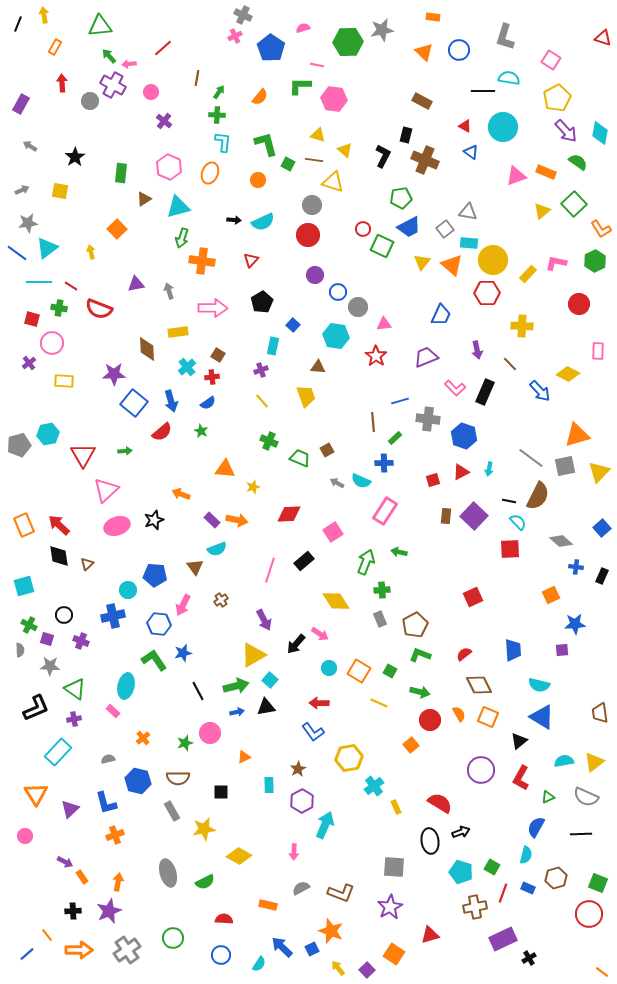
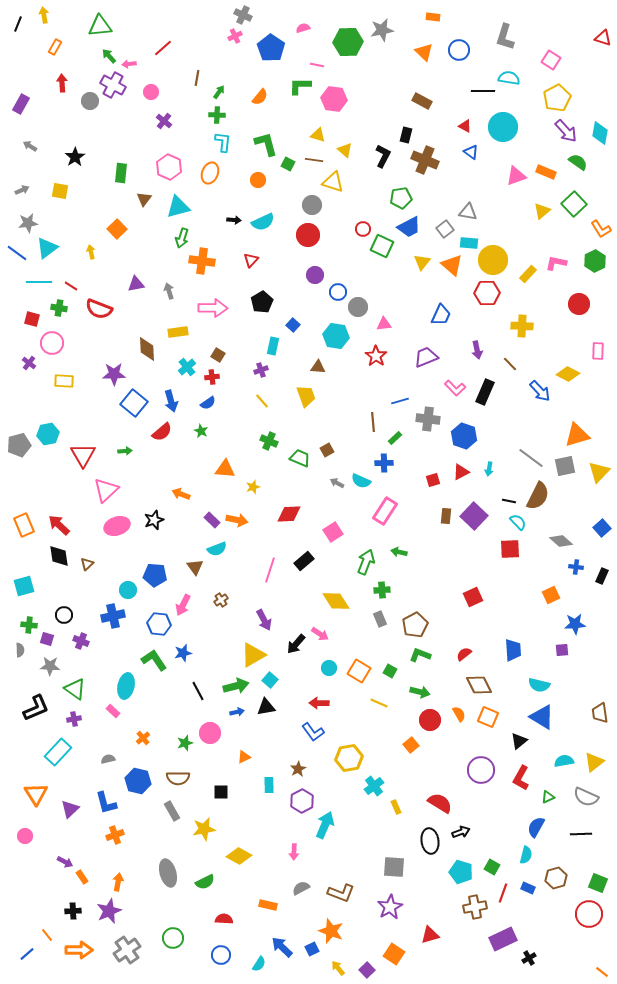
brown triangle at (144, 199): rotated 21 degrees counterclockwise
purple cross at (29, 363): rotated 16 degrees counterclockwise
green cross at (29, 625): rotated 21 degrees counterclockwise
